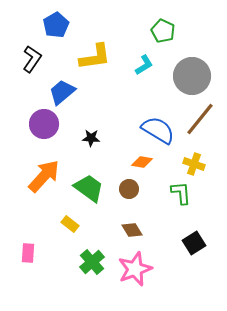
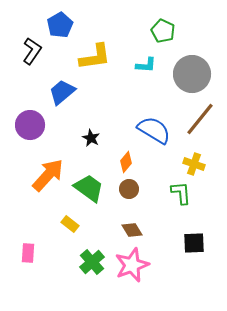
blue pentagon: moved 4 px right
black L-shape: moved 8 px up
cyan L-shape: moved 2 px right; rotated 35 degrees clockwise
gray circle: moved 2 px up
purple circle: moved 14 px left, 1 px down
blue semicircle: moved 4 px left
black star: rotated 24 degrees clockwise
orange diamond: moved 16 px left; rotated 60 degrees counterclockwise
orange arrow: moved 4 px right, 1 px up
black square: rotated 30 degrees clockwise
pink star: moved 3 px left, 4 px up
